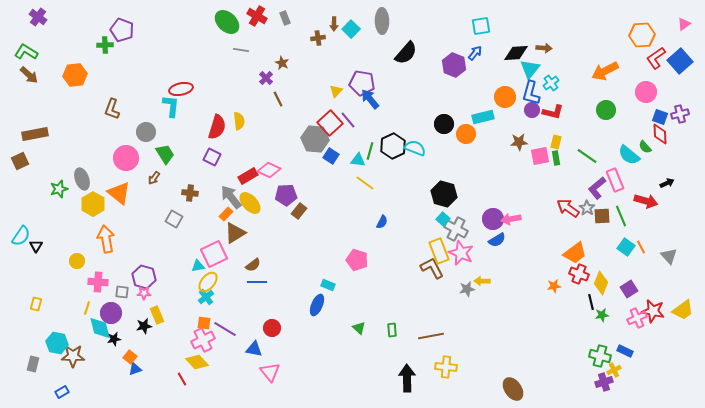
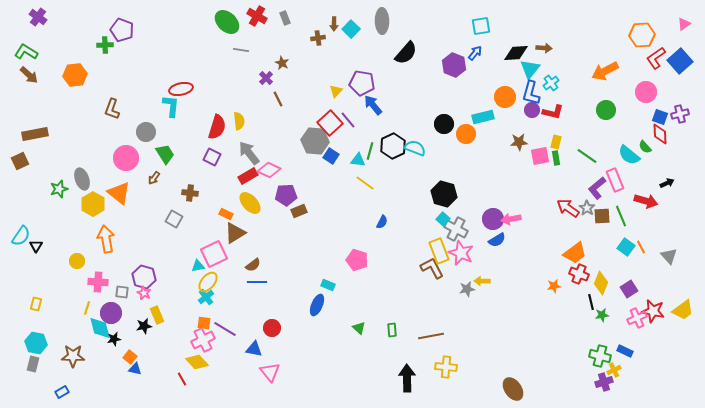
blue arrow at (370, 99): moved 3 px right, 6 px down
gray hexagon at (315, 139): moved 2 px down
gray arrow at (231, 197): moved 18 px right, 44 px up
brown rectangle at (299, 211): rotated 28 degrees clockwise
orange rectangle at (226, 214): rotated 72 degrees clockwise
pink star at (144, 293): rotated 24 degrees clockwise
cyan hexagon at (57, 343): moved 21 px left
blue triangle at (135, 369): rotated 32 degrees clockwise
